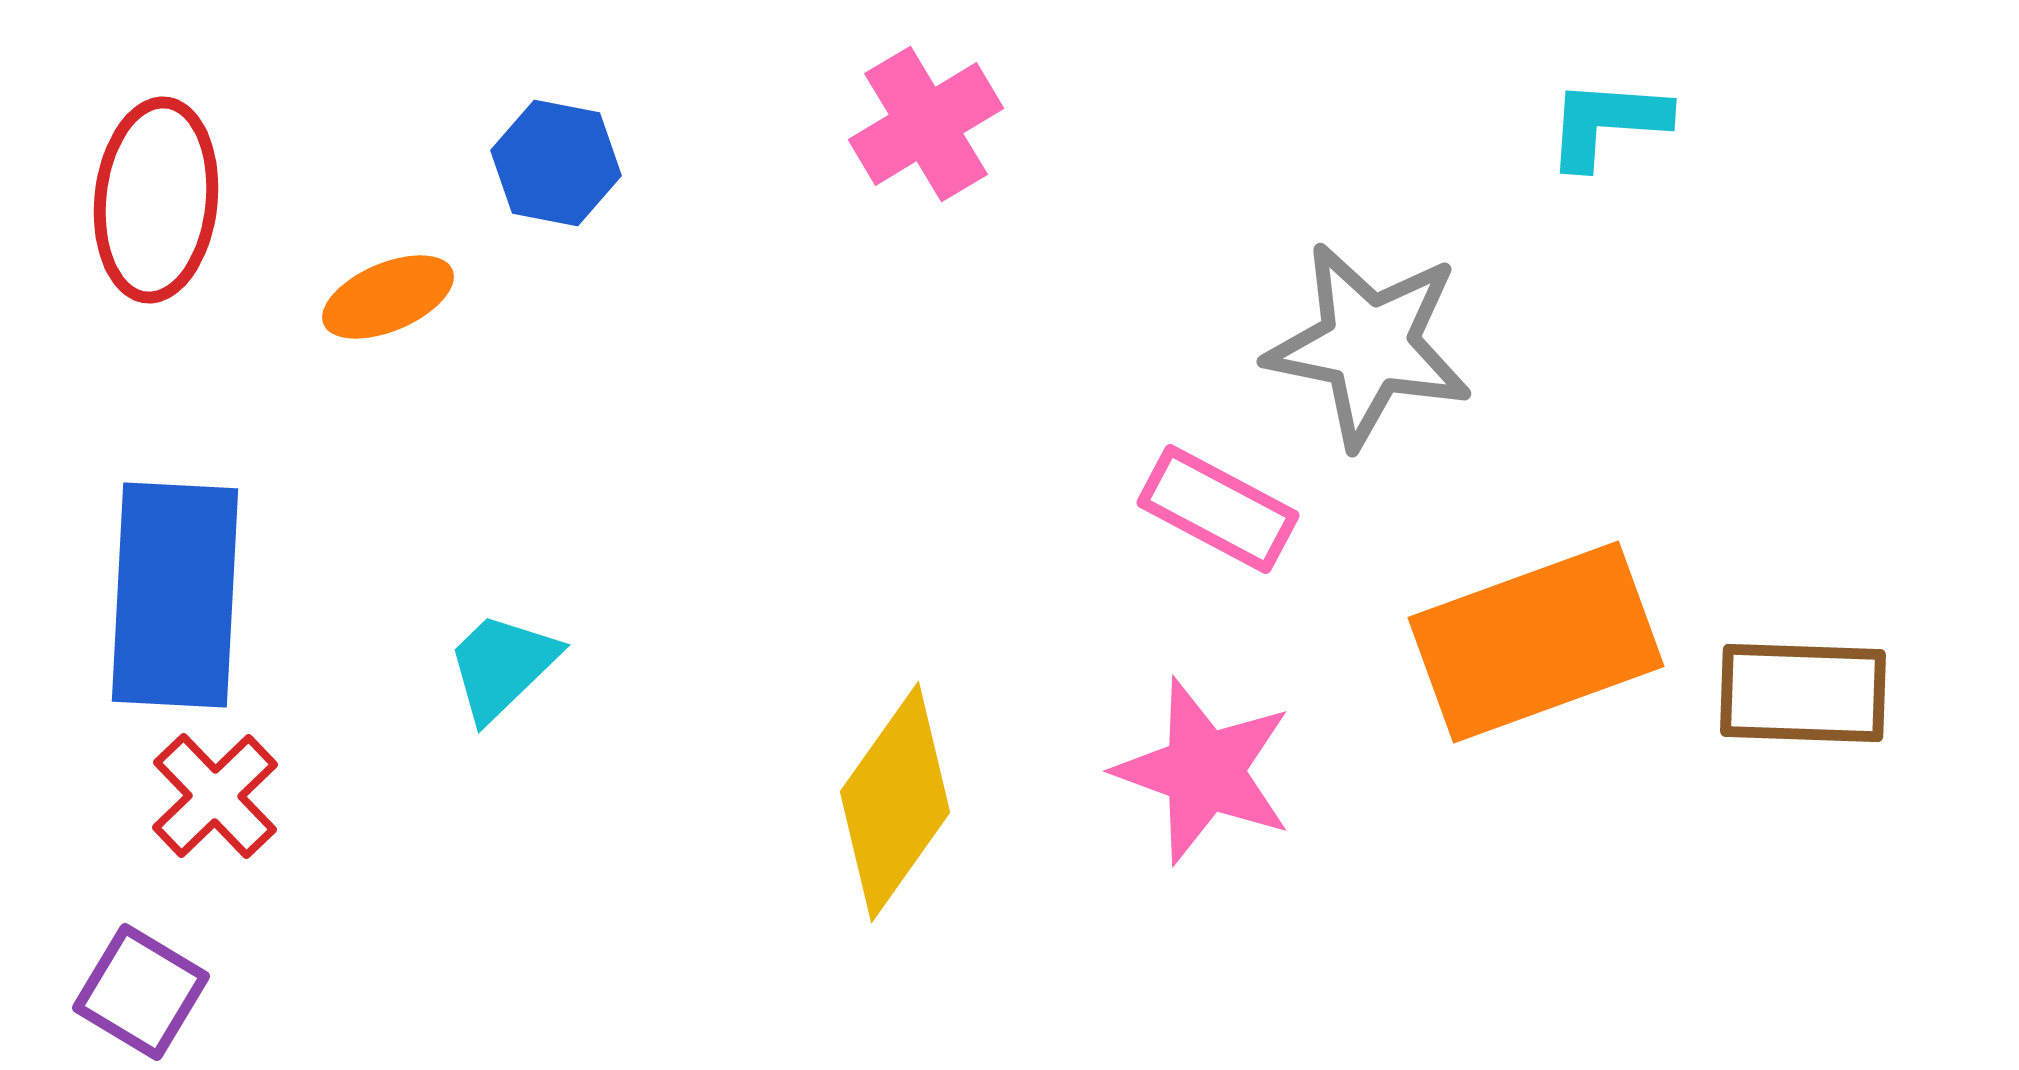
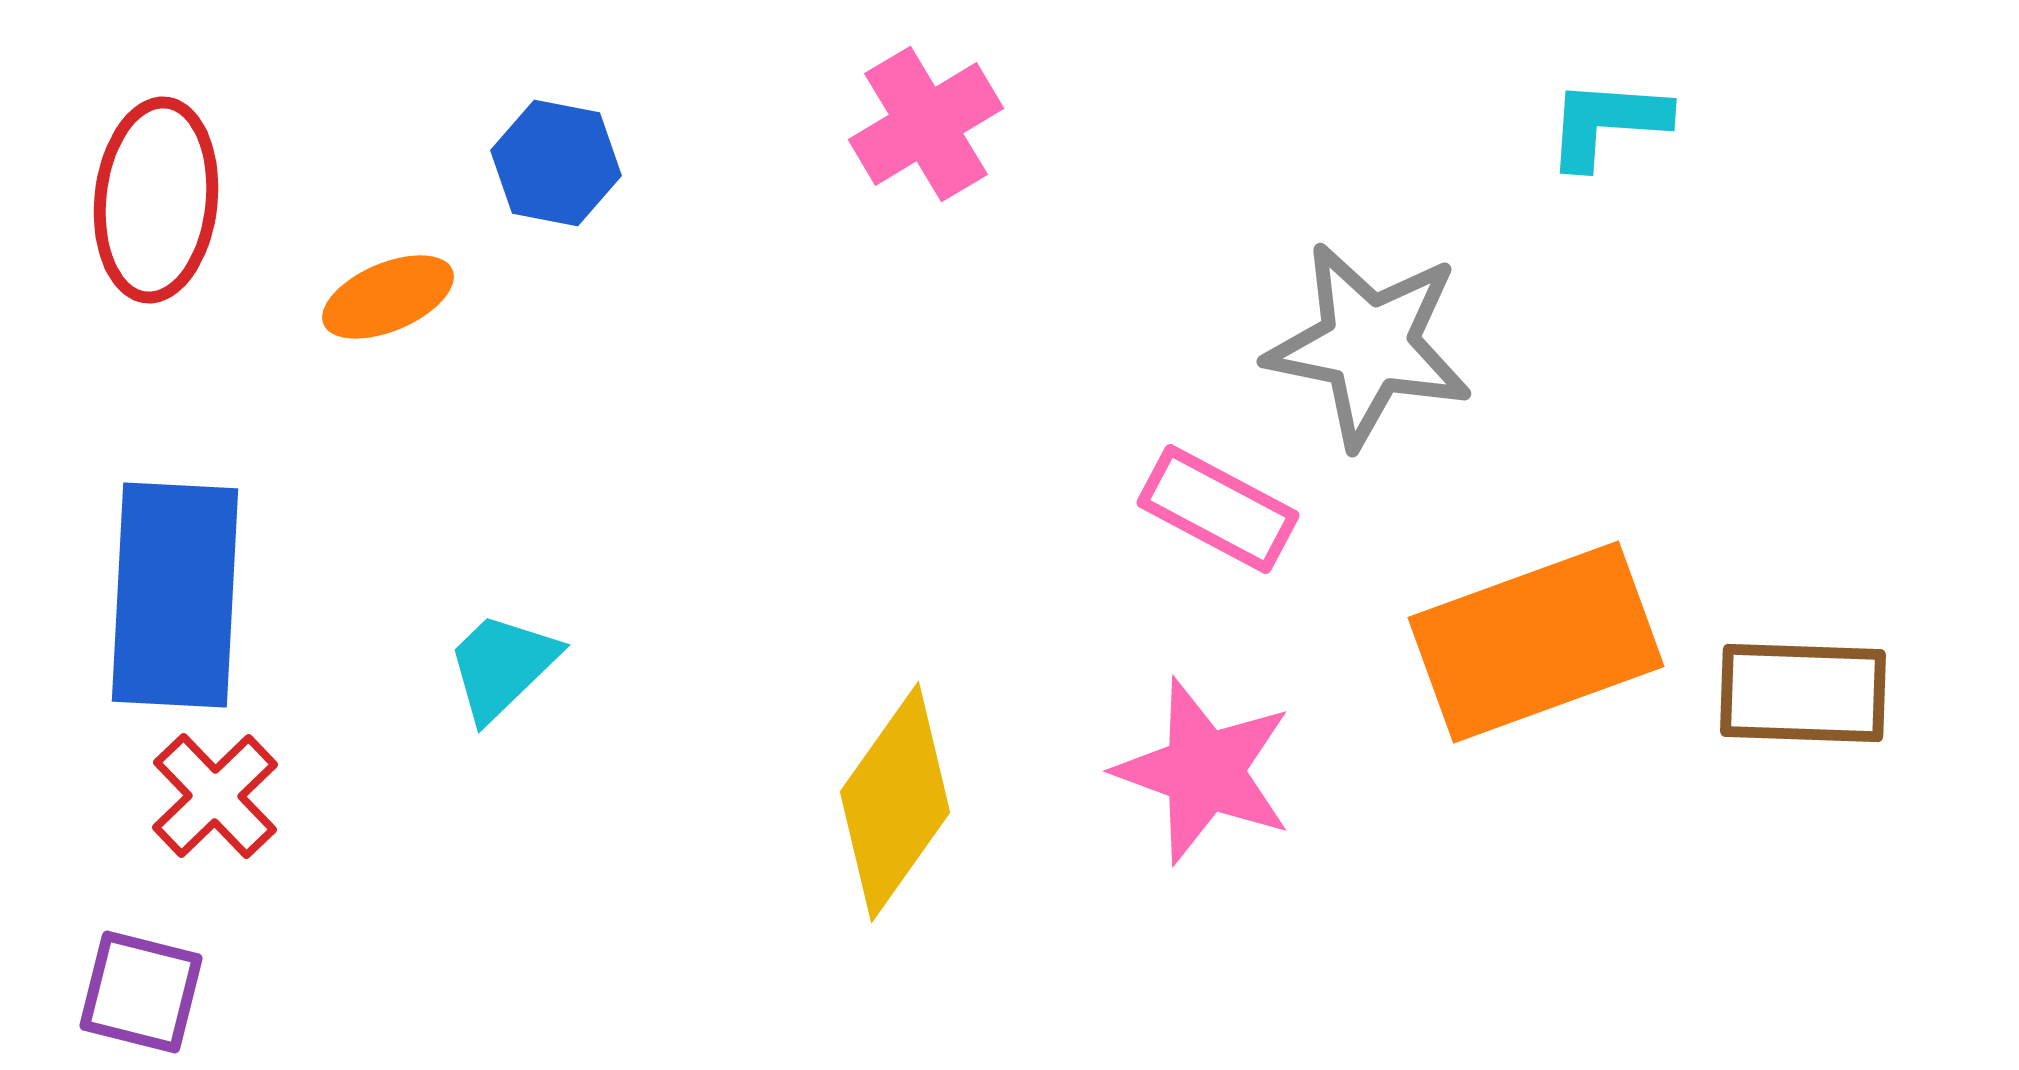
purple square: rotated 17 degrees counterclockwise
